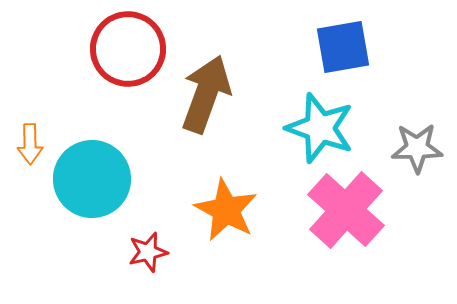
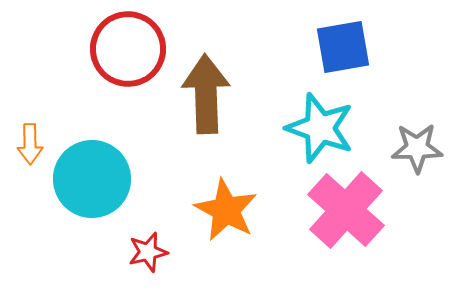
brown arrow: rotated 22 degrees counterclockwise
